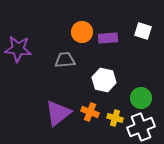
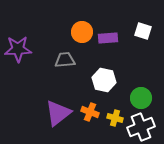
purple star: rotated 8 degrees counterclockwise
